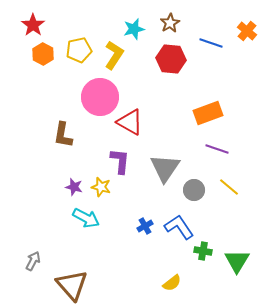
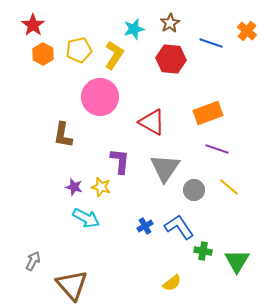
red triangle: moved 22 px right
